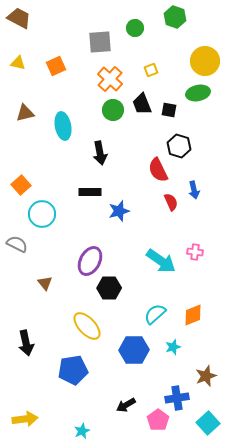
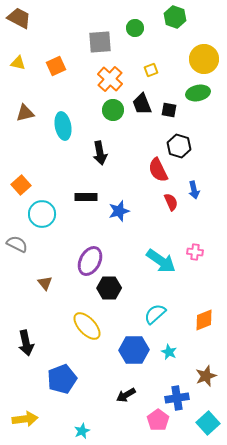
yellow circle at (205, 61): moved 1 px left, 2 px up
black rectangle at (90, 192): moved 4 px left, 5 px down
orange diamond at (193, 315): moved 11 px right, 5 px down
cyan star at (173, 347): moved 4 px left, 5 px down; rotated 28 degrees counterclockwise
blue pentagon at (73, 370): moved 11 px left, 9 px down; rotated 12 degrees counterclockwise
black arrow at (126, 405): moved 10 px up
